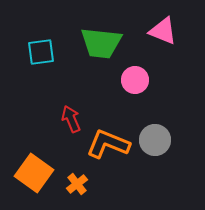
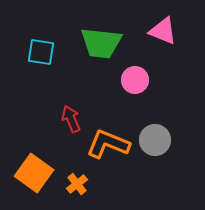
cyan square: rotated 16 degrees clockwise
